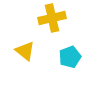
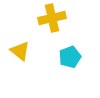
yellow triangle: moved 5 px left
